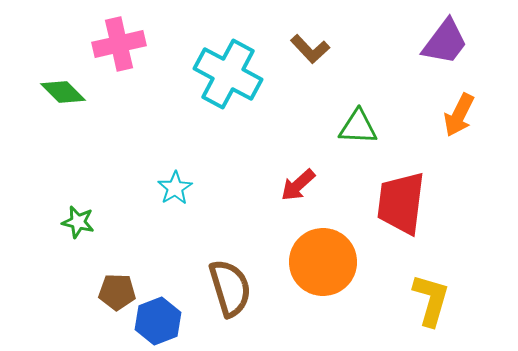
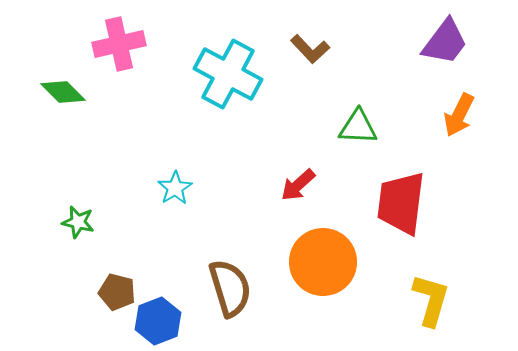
brown pentagon: rotated 12 degrees clockwise
